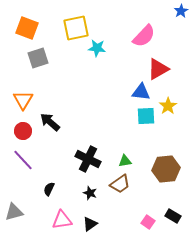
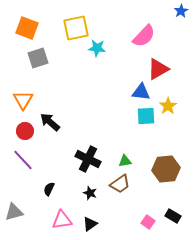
red circle: moved 2 px right
